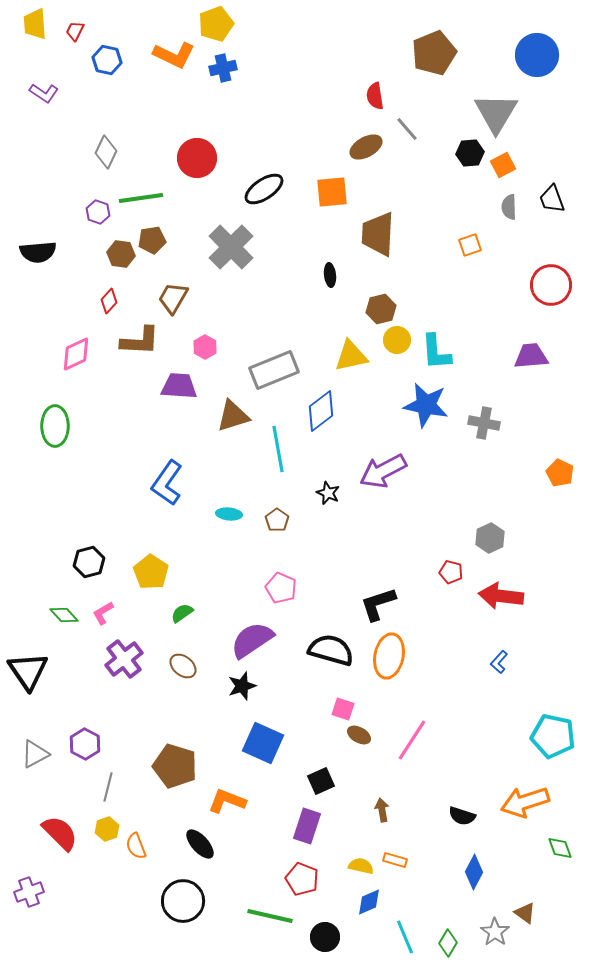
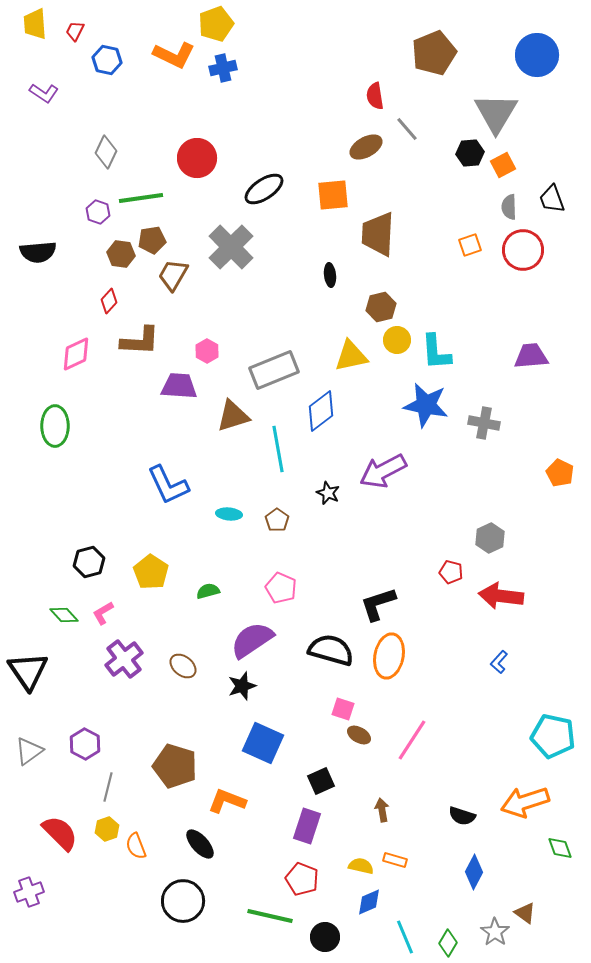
orange square at (332, 192): moved 1 px right, 3 px down
red circle at (551, 285): moved 28 px left, 35 px up
brown trapezoid at (173, 298): moved 23 px up
brown hexagon at (381, 309): moved 2 px up
pink hexagon at (205, 347): moved 2 px right, 4 px down
blue L-shape at (167, 483): moved 1 px right, 2 px down; rotated 60 degrees counterclockwise
green semicircle at (182, 613): moved 26 px right, 22 px up; rotated 20 degrees clockwise
gray triangle at (35, 754): moved 6 px left, 3 px up; rotated 8 degrees counterclockwise
